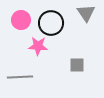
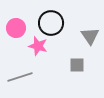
gray triangle: moved 4 px right, 23 px down
pink circle: moved 5 px left, 8 px down
pink star: rotated 12 degrees clockwise
gray line: rotated 15 degrees counterclockwise
